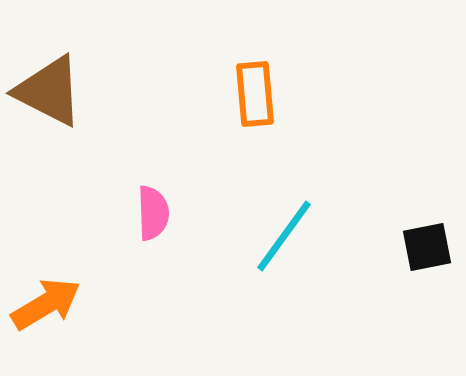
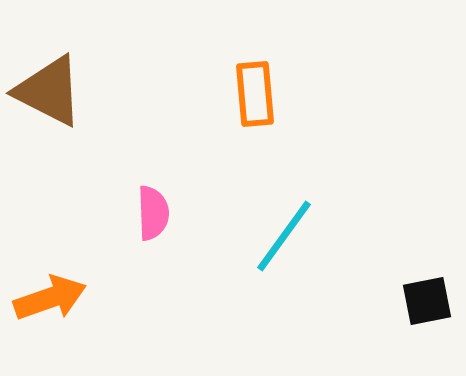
black square: moved 54 px down
orange arrow: moved 4 px right, 6 px up; rotated 12 degrees clockwise
